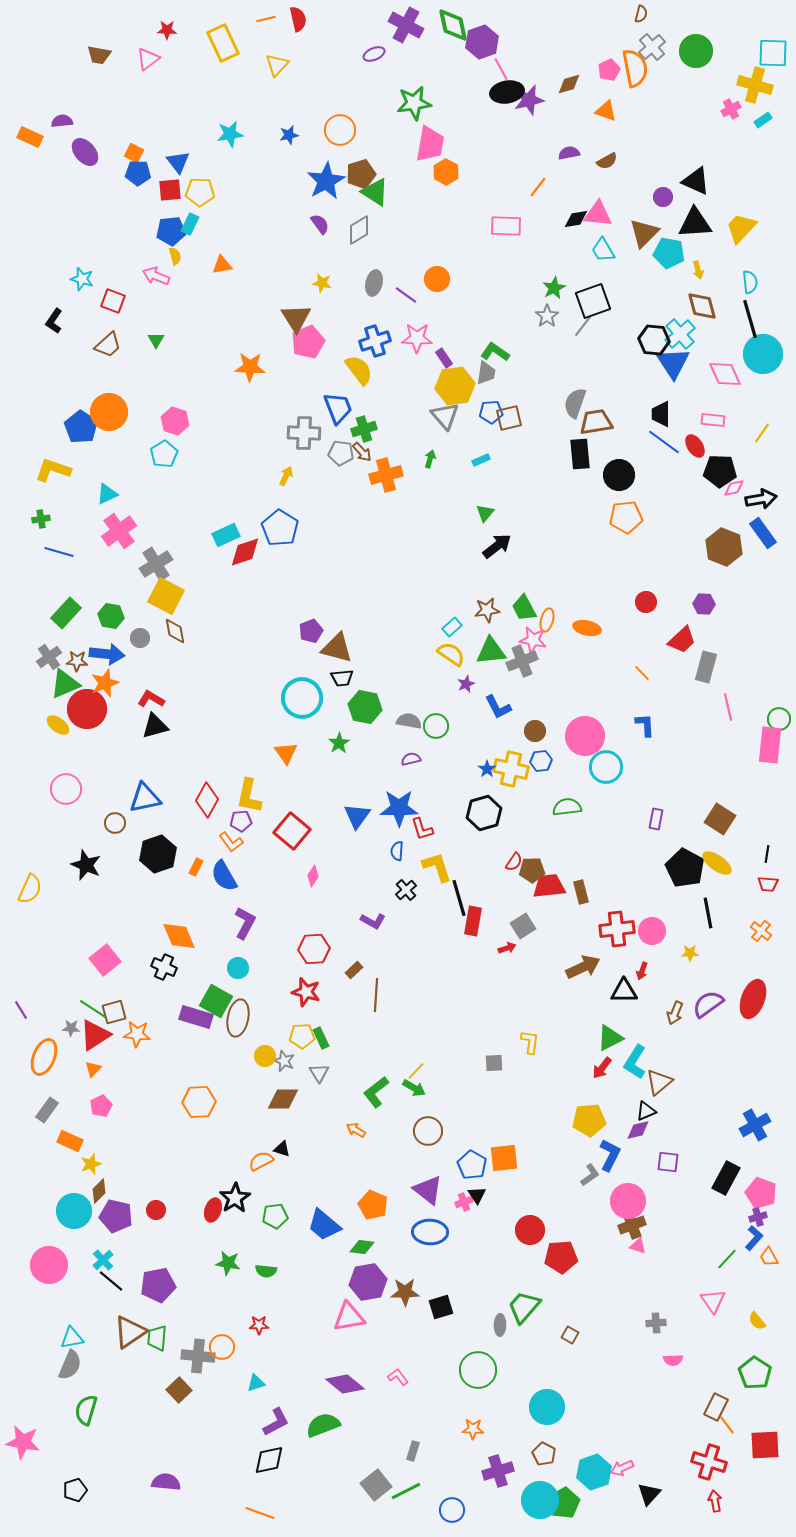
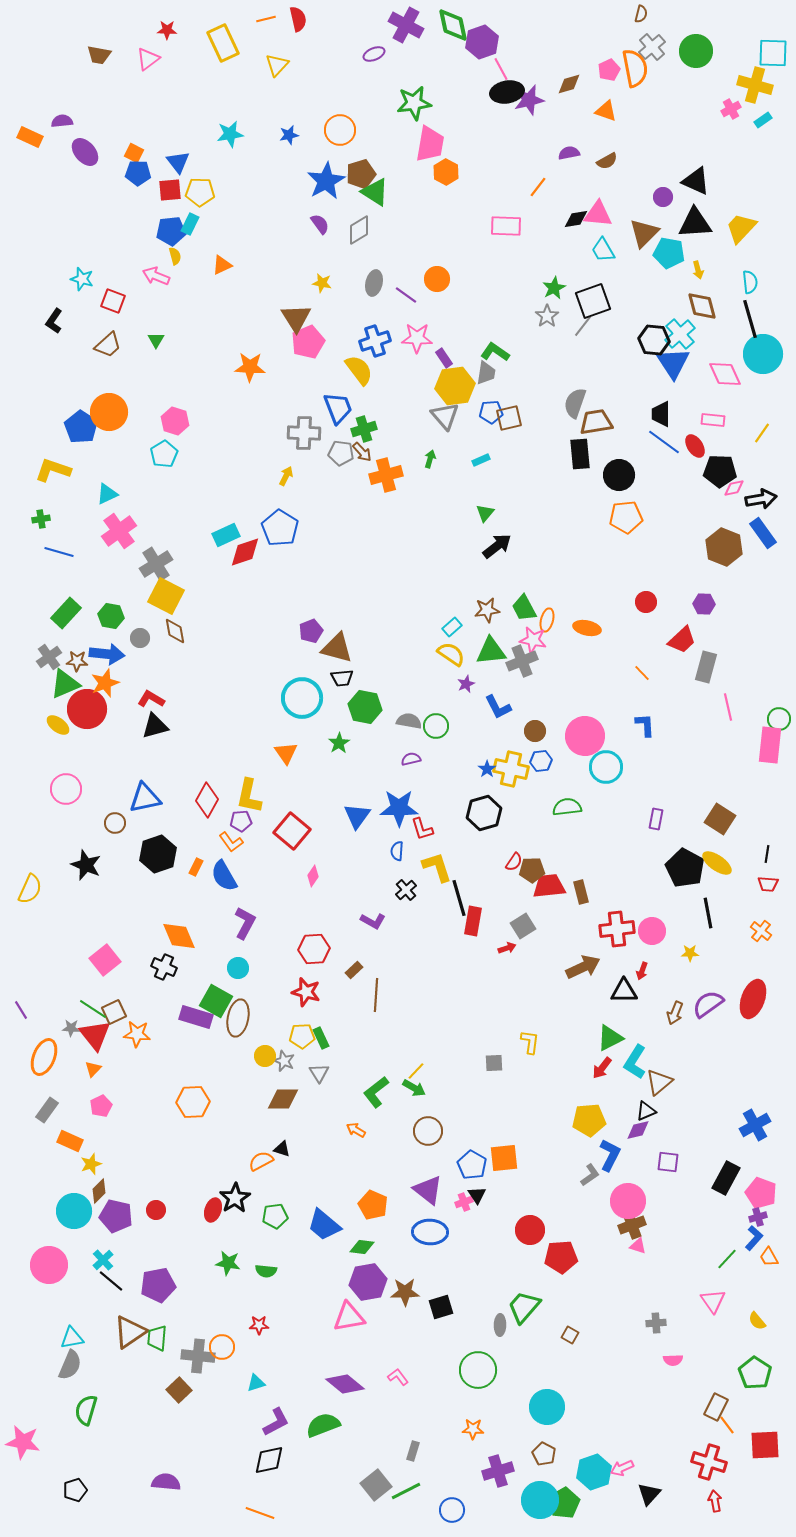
orange triangle at (222, 265): rotated 15 degrees counterclockwise
brown square at (114, 1012): rotated 10 degrees counterclockwise
red triangle at (95, 1035): rotated 36 degrees counterclockwise
orange hexagon at (199, 1102): moved 6 px left
